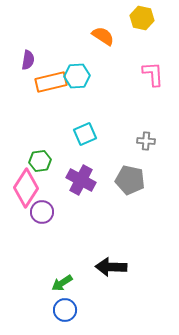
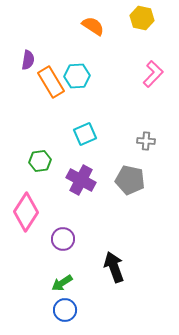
orange semicircle: moved 10 px left, 10 px up
pink L-shape: rotated 48 degrees clockwise
orange rectangle: rotated 72 degrees clockwise
pink diamond: moved 24 px down
purple circle: moved 21 px right, 27 px down
black arrow: moved 3 px right; rotated 68 degrees clockwise
